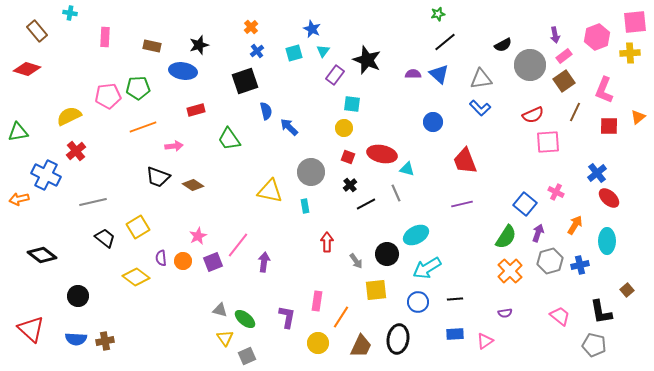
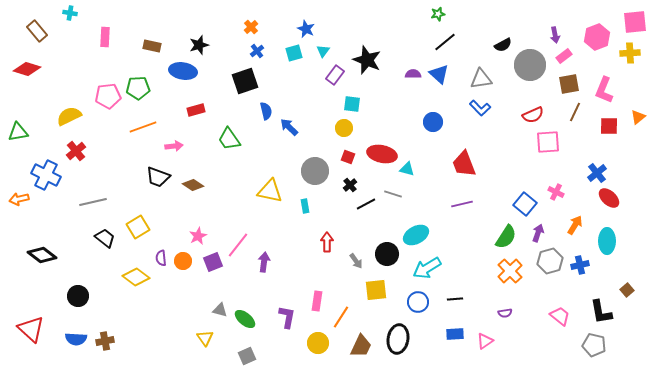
blue star at (312, 29): moved 6 px left
brown square at (564, 81): moved 5 px right, 3 px down; rotated 25 degrees clockwise
red trapezoid at (465, 161): moved 1 px left, 3 px down
gray circle at (311, 172): moved 4 px right, 1 px up
gray line at (396, 193): moved 3 px left, 1 px down; rotated 48 degrees counterclockwise
yellow triangle at (225, 338): moved 20 px left
